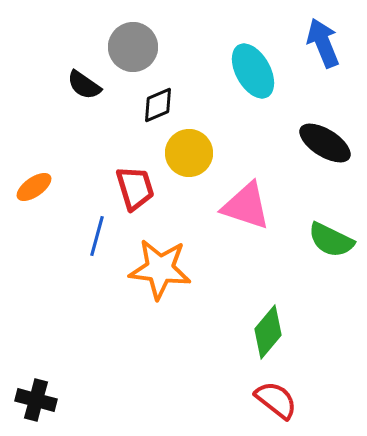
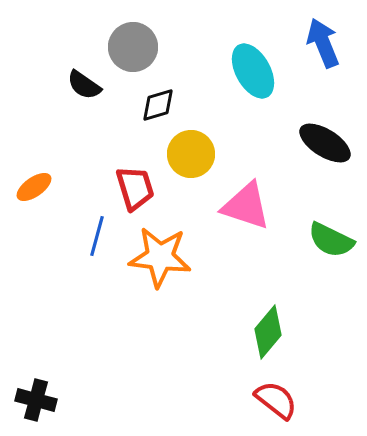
black diamond: rotated 6 degrees clockwise
yellow circle: moved 2 px right, 1 px down
orange star: moved 12 px up
